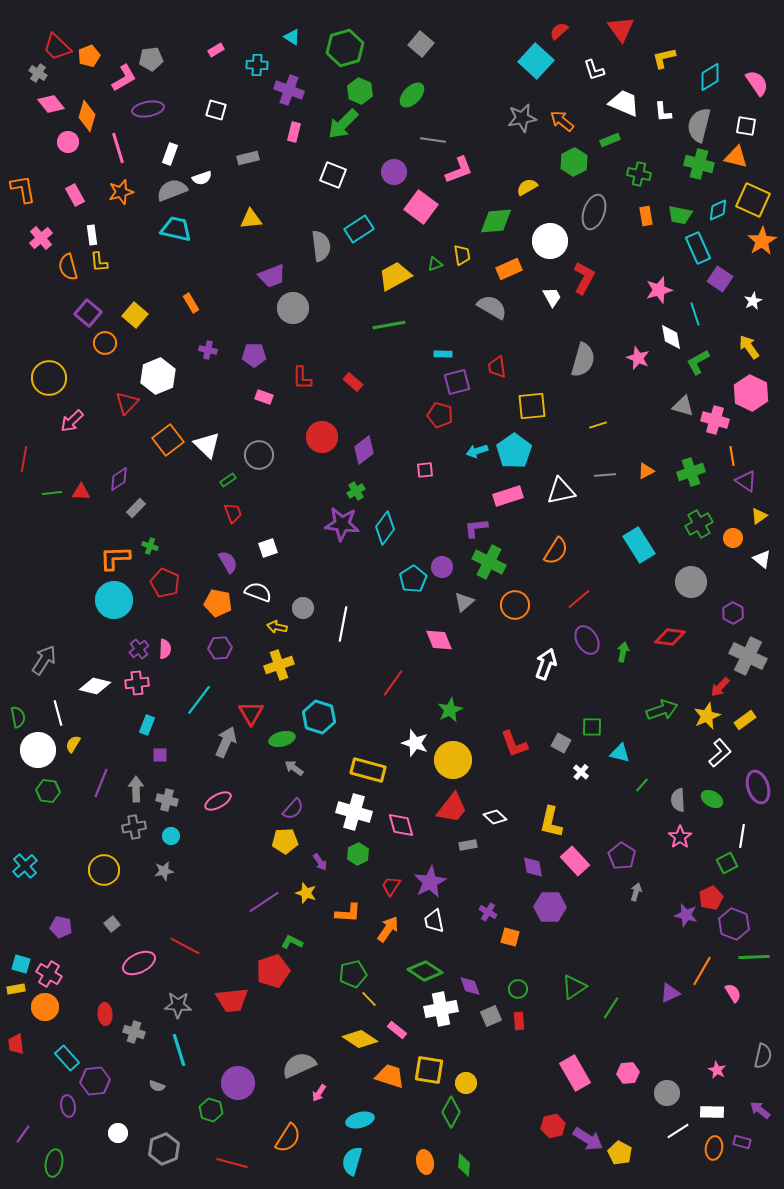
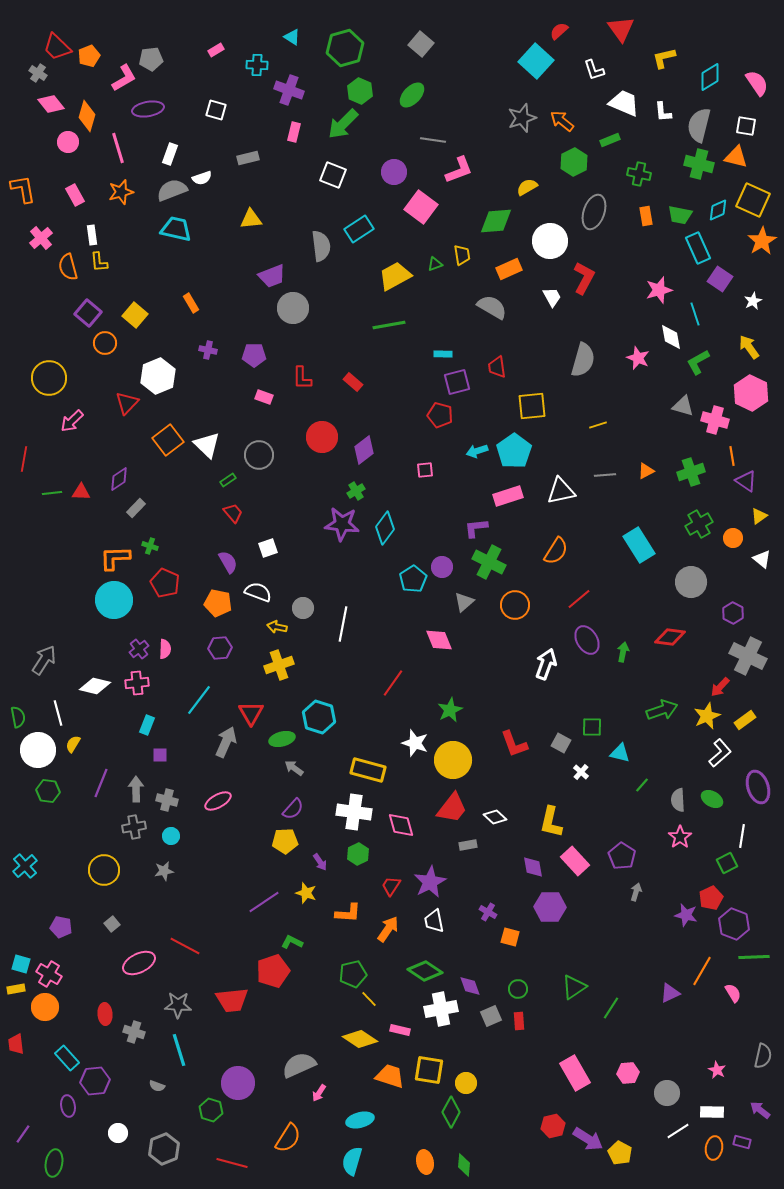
gray star at (522, 118): rotated 8 degrees counterclockwise
red trapezoid at (233, 513): rotated 20 degrees counterclockwise
white cross at (354, 812): rotated 8 degrees counterclockwise
pink rectangle at (397, 1030): moved 3 px right; rotated 24 degrees counterclockwise
